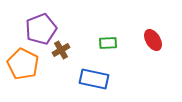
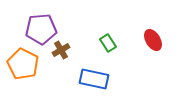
purple pentagon: rotated 16 degrees clockwise
green rectangle: rotated 60 degrees clockwise
